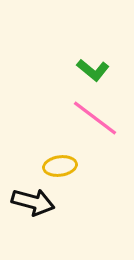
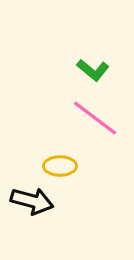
yellow ellipse: rotated 8 degrees clockwise
black arrow: moved 1 px left, 1 px up
